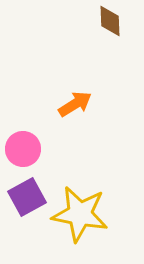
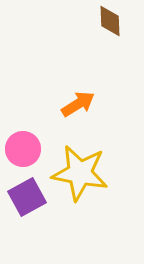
orange arrow: moved 3 px right
yellow star: moved 41 px up
